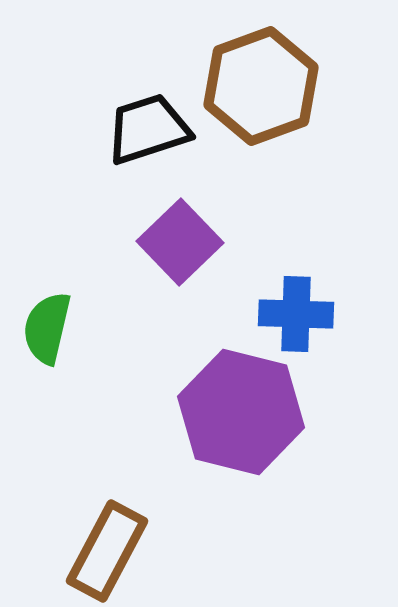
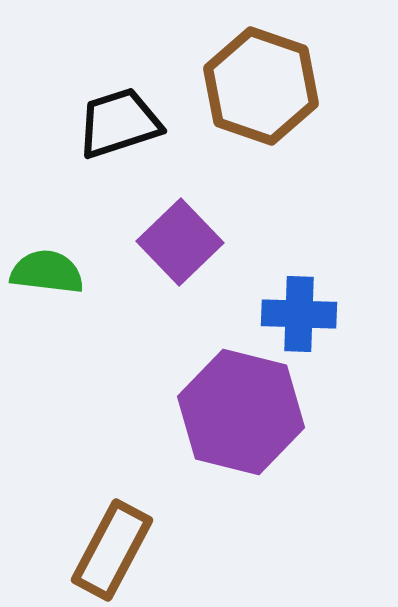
brown hexagon: rotated 21 degrees counterclockwise
black trapezoid: moved 29 px left, 6 px up
blue cross: moved 3 px right
green semicircle: moved 56 px up; rotated 84 degrees clockwise
brown rectangle: moved 5 px right, 1 px up
